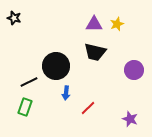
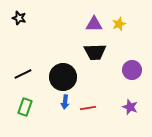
black star: moved 5 px right
yellow star: moved 2 px right
black trapezoid: rotated 15 degrees counterclockwise
black circle: moved 7 px right, 11 px down
purple circle: moved 2 px left
black line: moved 6 px left, 8 px up
blue arrow: moved 1 px left, 9 px down
red line: rotated 35 degrees clockwise
purple star: moved 12 px up
